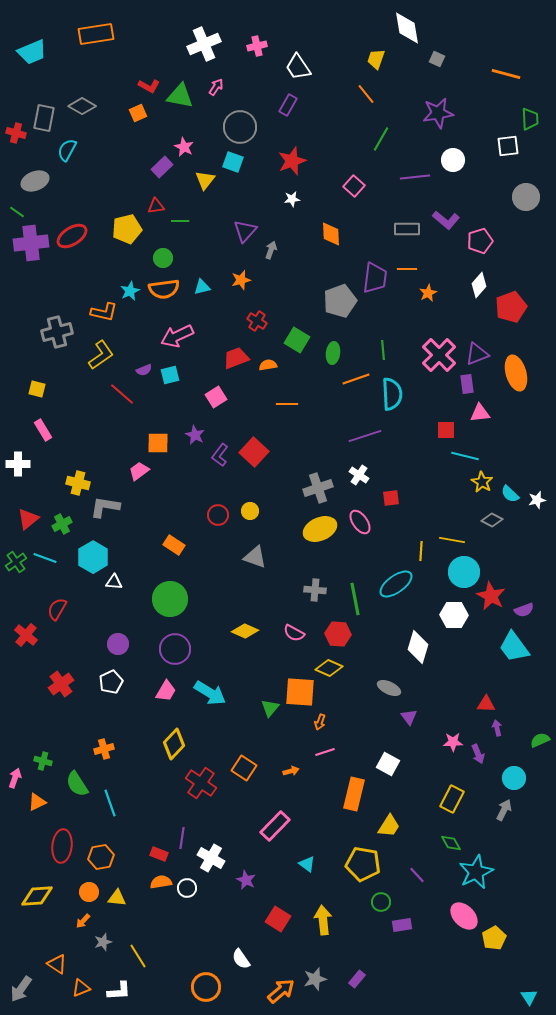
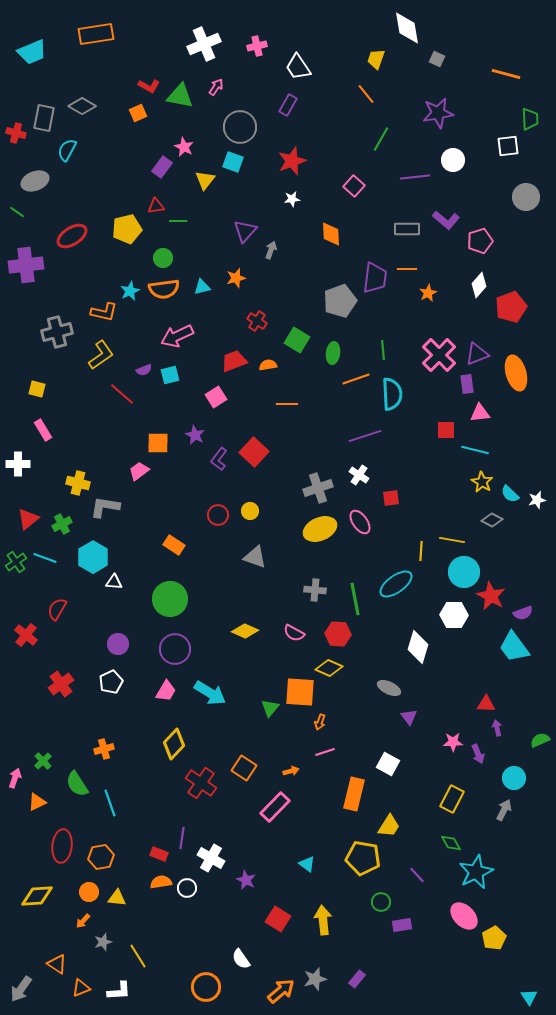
purple rectangle at (162, 167): rotated 10 degrees counterclockwise
green line at (180, 221): moved 2 px left
purple cross at (31, 243): moved 5 px left, 22 px down
orange star at (241, 280): moved 5 px left, 2 px up
red trapezoid at (236, 358): moved 2 px left, 3 px down
purple L-shape at (220, 455): moved 1 px left, 4 px down
cyan line at (465, 456): moved 10 px right, 6 px up
purple semicircle at (524, 610): moved 1 px left, 3 px down
green cross at (43, 761): rotated 30 degrees clockwise
pink rectangle at (275, 826): moved 19 px up
yellow pentagon at (363, 864): moved 6 px up
